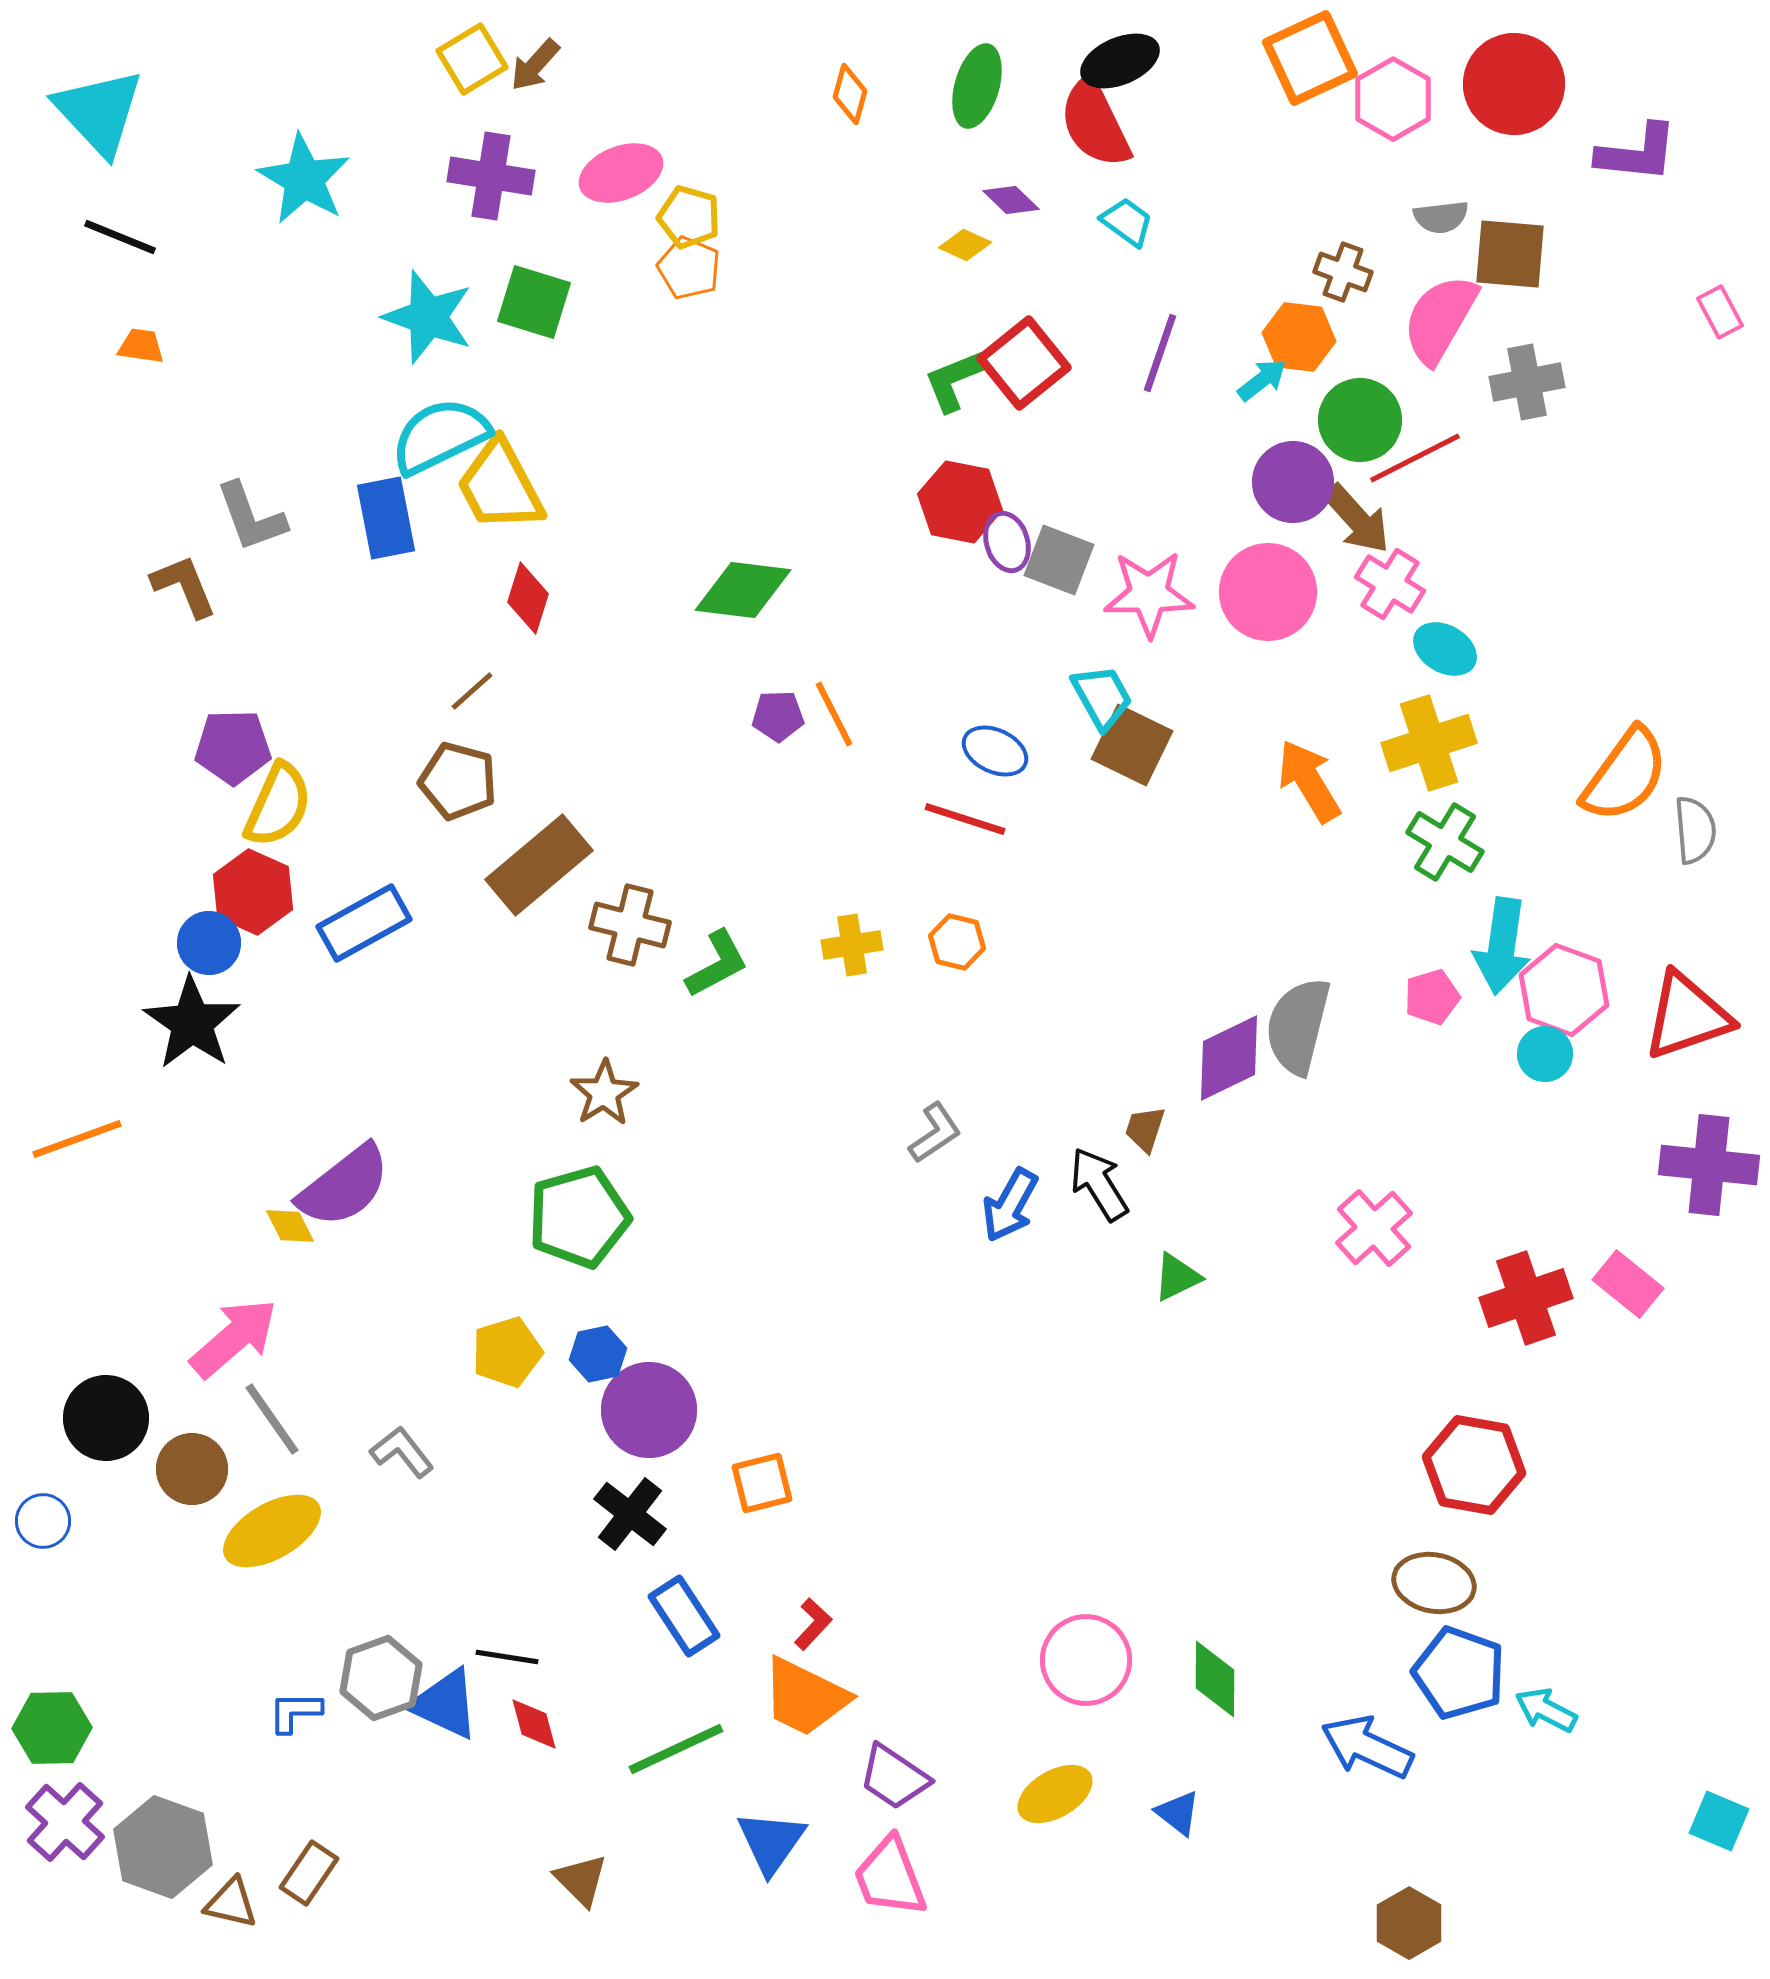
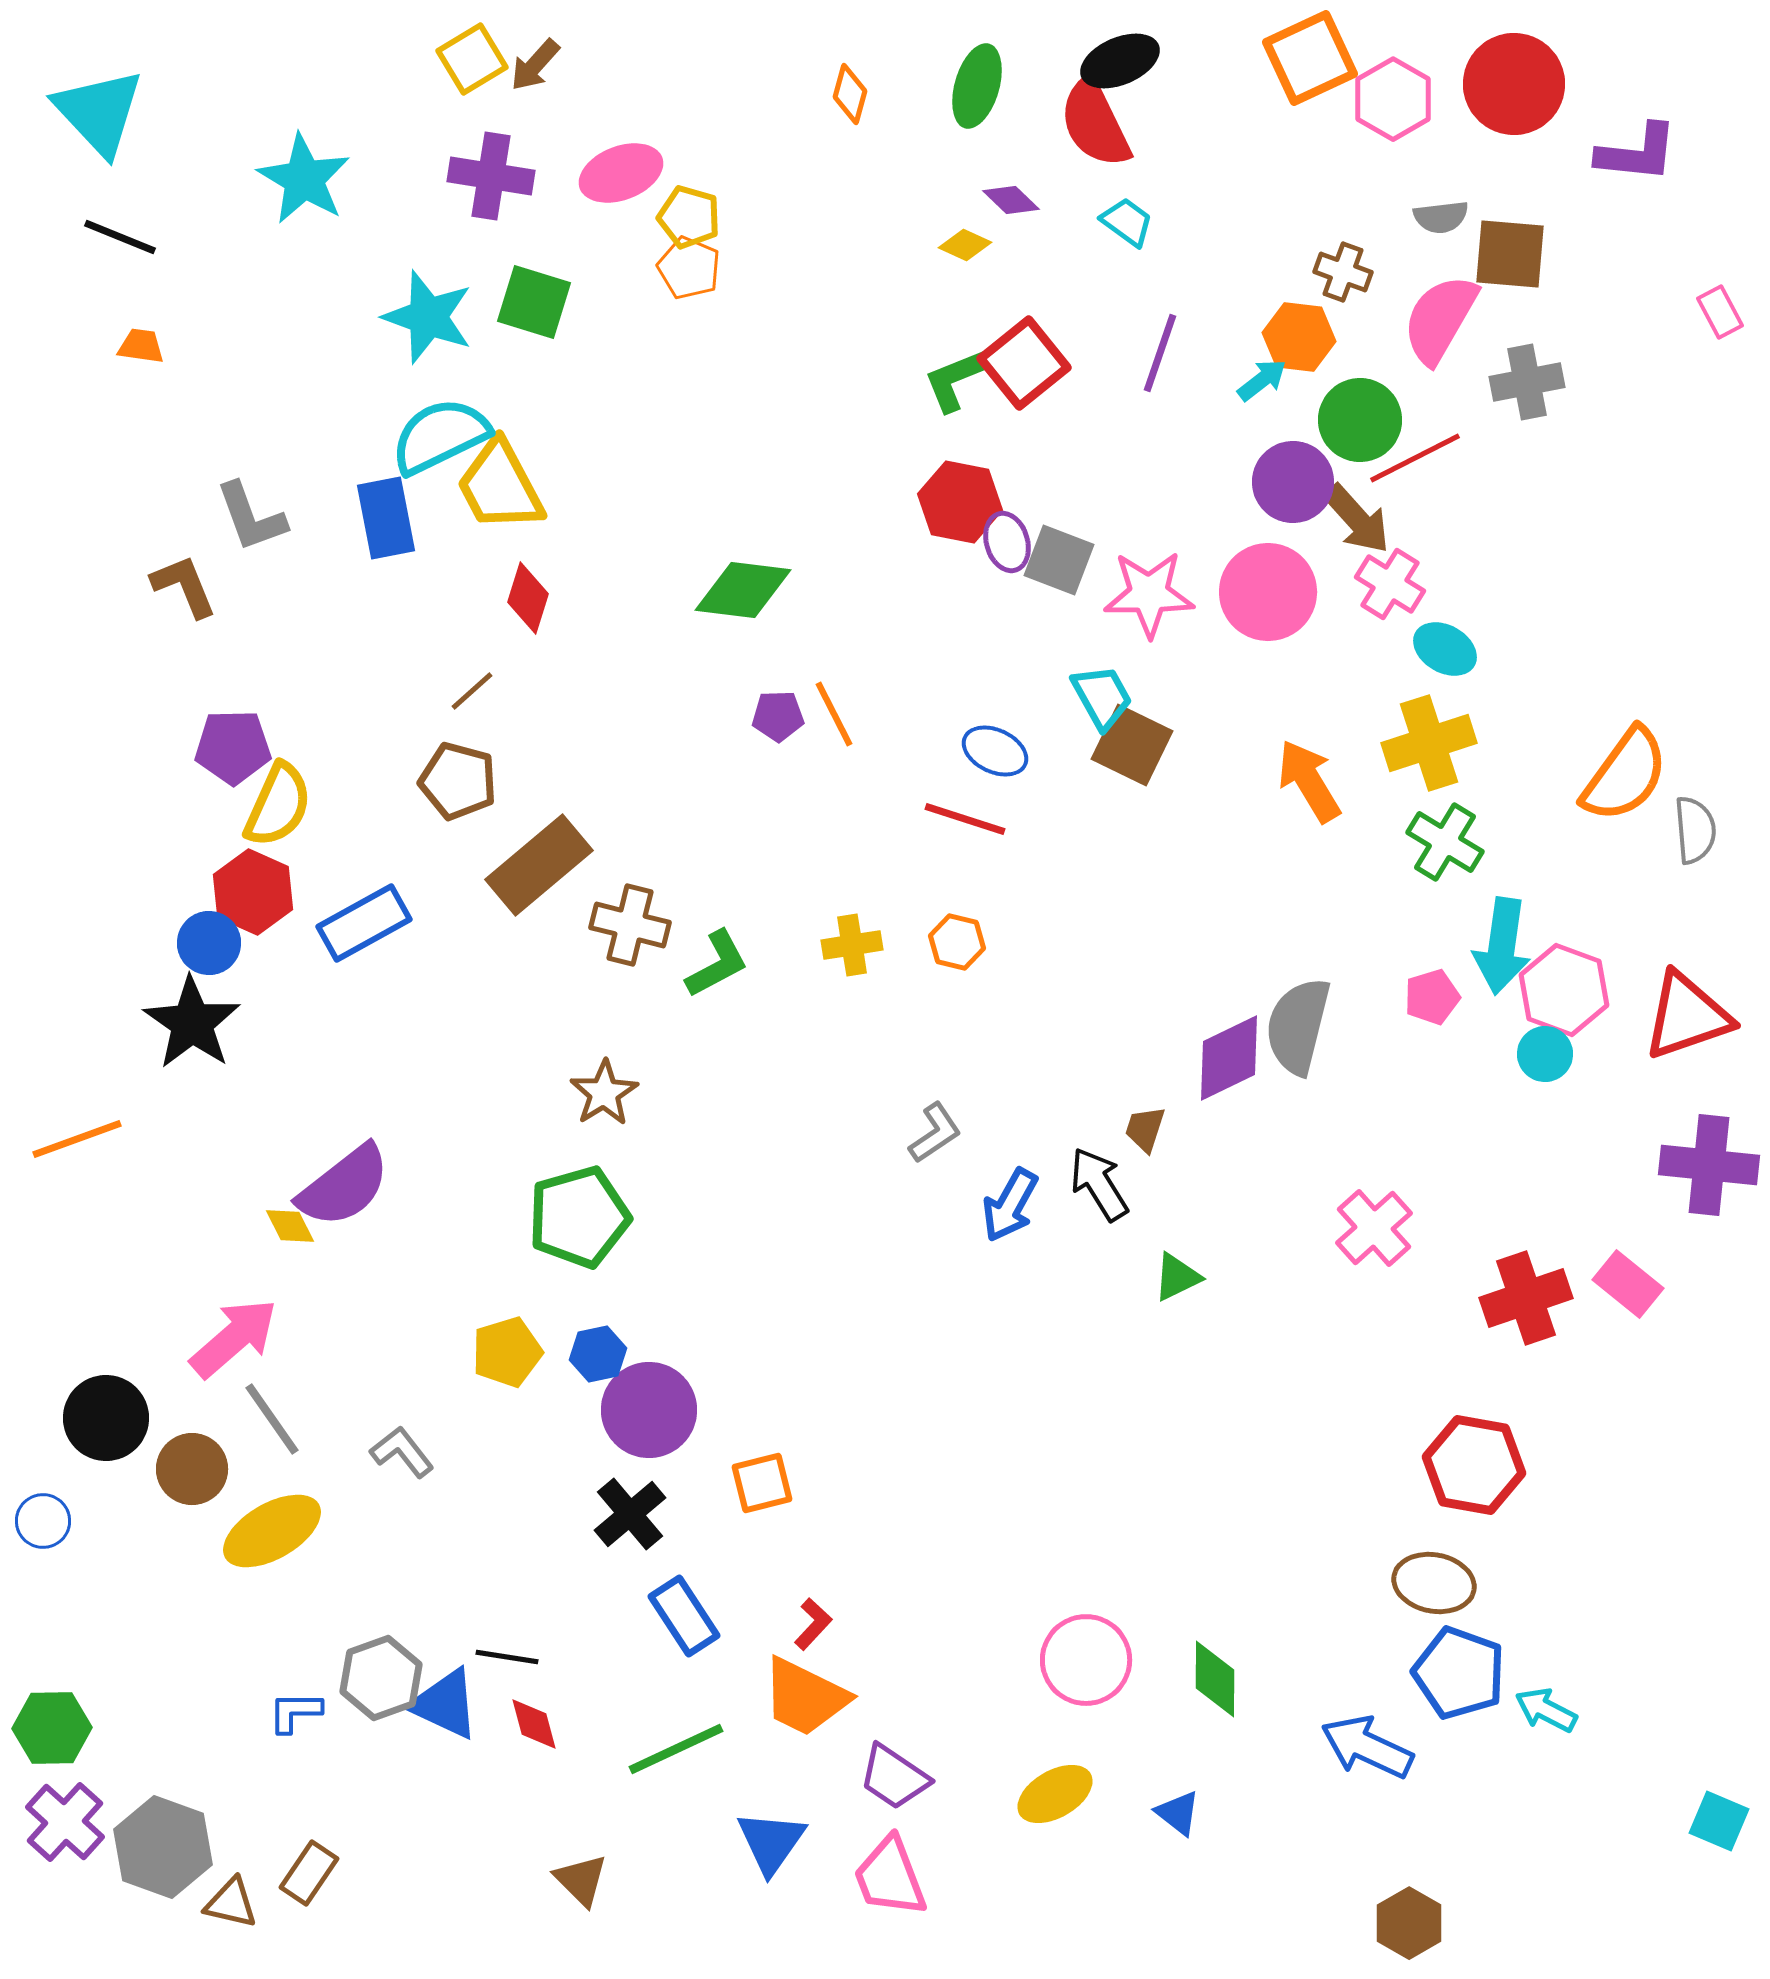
black cross at (630, 1514): rotated 12 degrees clockwise
